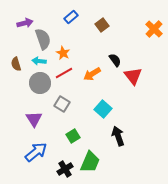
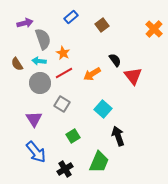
brown semicircle: moved 1 px right; rotated 16 degrees counterclockwise
blue arrow: rotated 90 degrees clockwise
green trapezoid: moved 9 px right
